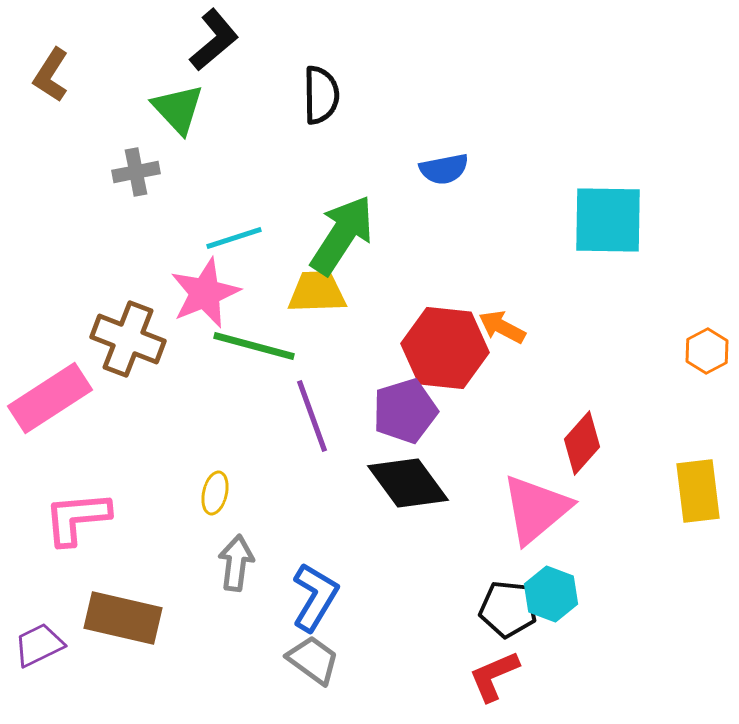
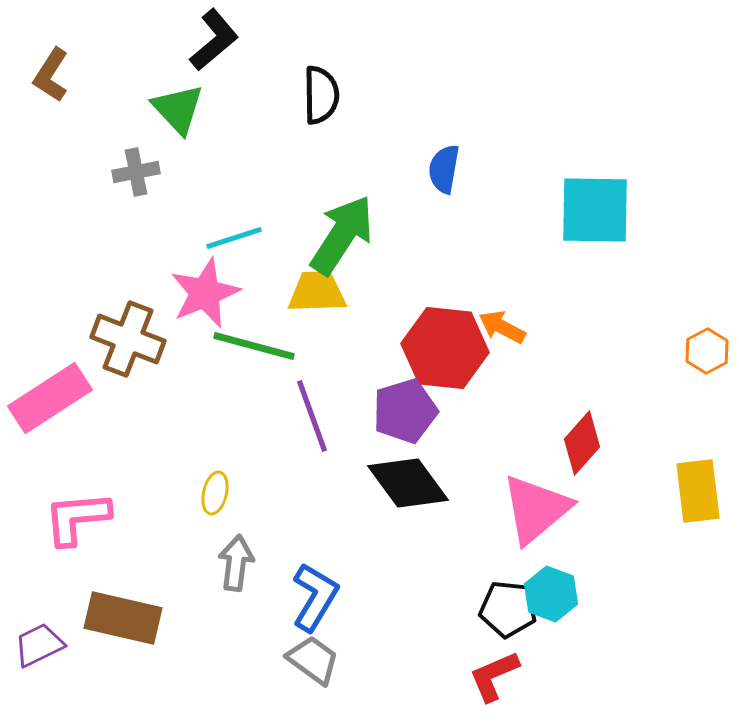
blue semicircle: rotated 111 degrees clockwise
cyan square: moved 13 px left, 10 px up
